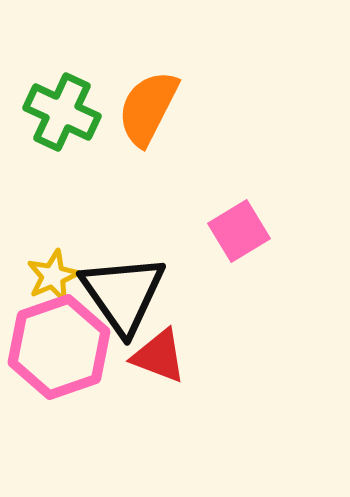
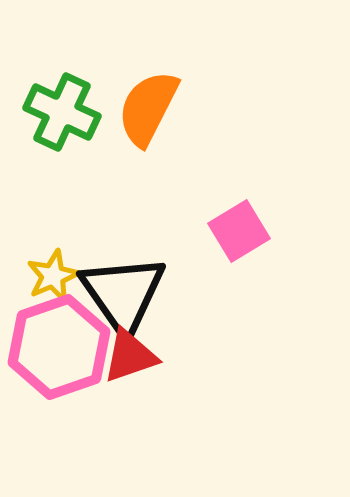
red triangle: moved 29 px left; rotated 40 degrees counterclockwise
